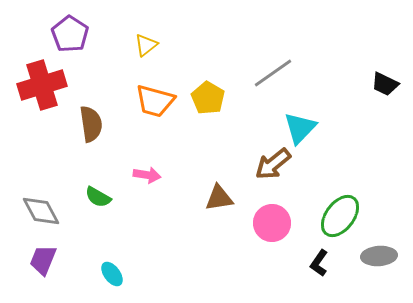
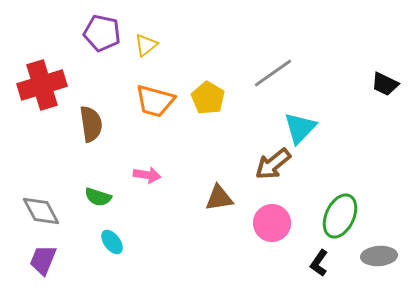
purple pentagon: moved 32 px right, 1 px up; rotated 21 degrees counterclockwise
green semicircle: rotated 12 degrees counterclockwise
green ellipse: rotated 12 degrees counterclockwise
cyan ellipse: moved 32 px up
